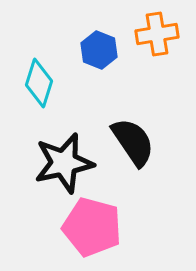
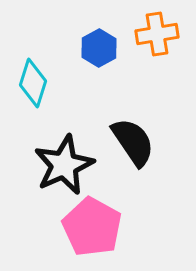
blue hexagon: moved 2 px up; rotated 9 degrees clockwise
cyan diamond: moved 6 px left
black star: moved 2 px down; rotated 12 degrees counterclockwise
pink pentagon: rotated 14 degrees clockwise
